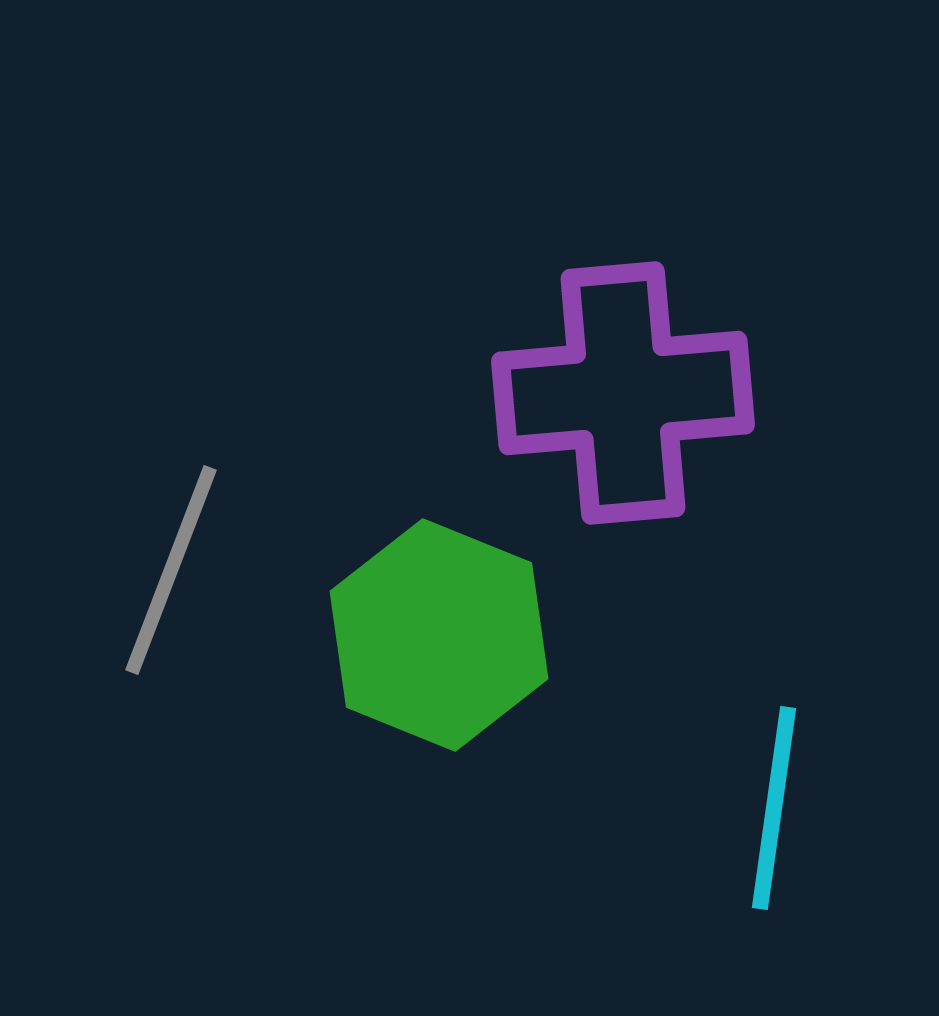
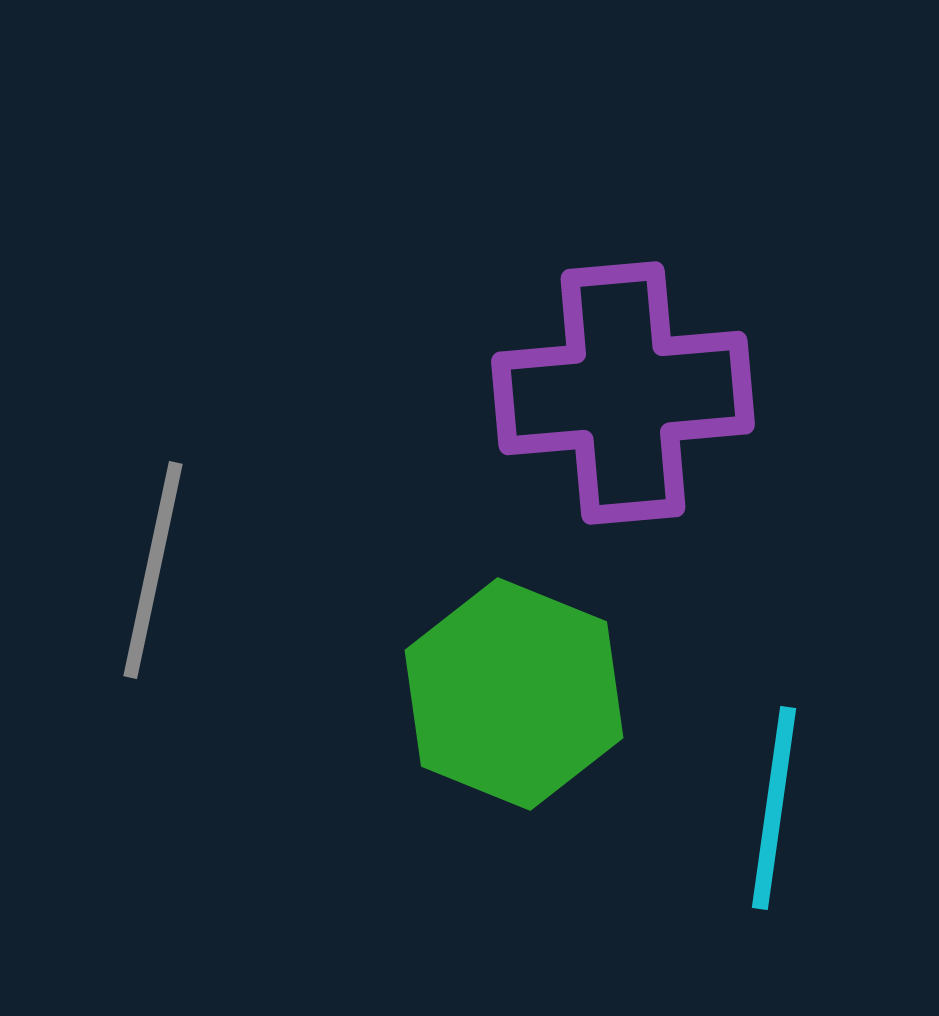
gray line: moved 18 px left; rotated 9 degrees counterclockwise
green hexagon: moved 75 px right, 59 px down
